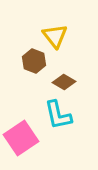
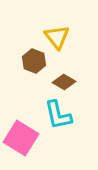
yellow triangle: moved 2 px right, 1 px down
pink square: rotated 24 degrees counterclockwise
